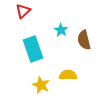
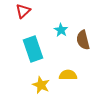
brown semicircle: moved 1 px left
